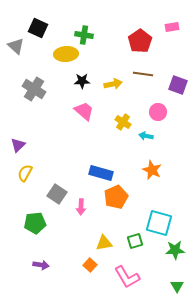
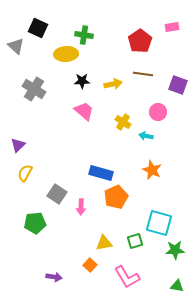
purple arrow: moved 13 px right, 12 px down
green triangle: rotated 48 degrees counterclockwise
